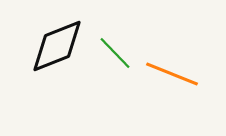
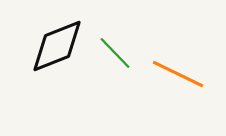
orange line: moved 6 px right; rotated 4 degrees clockwise
